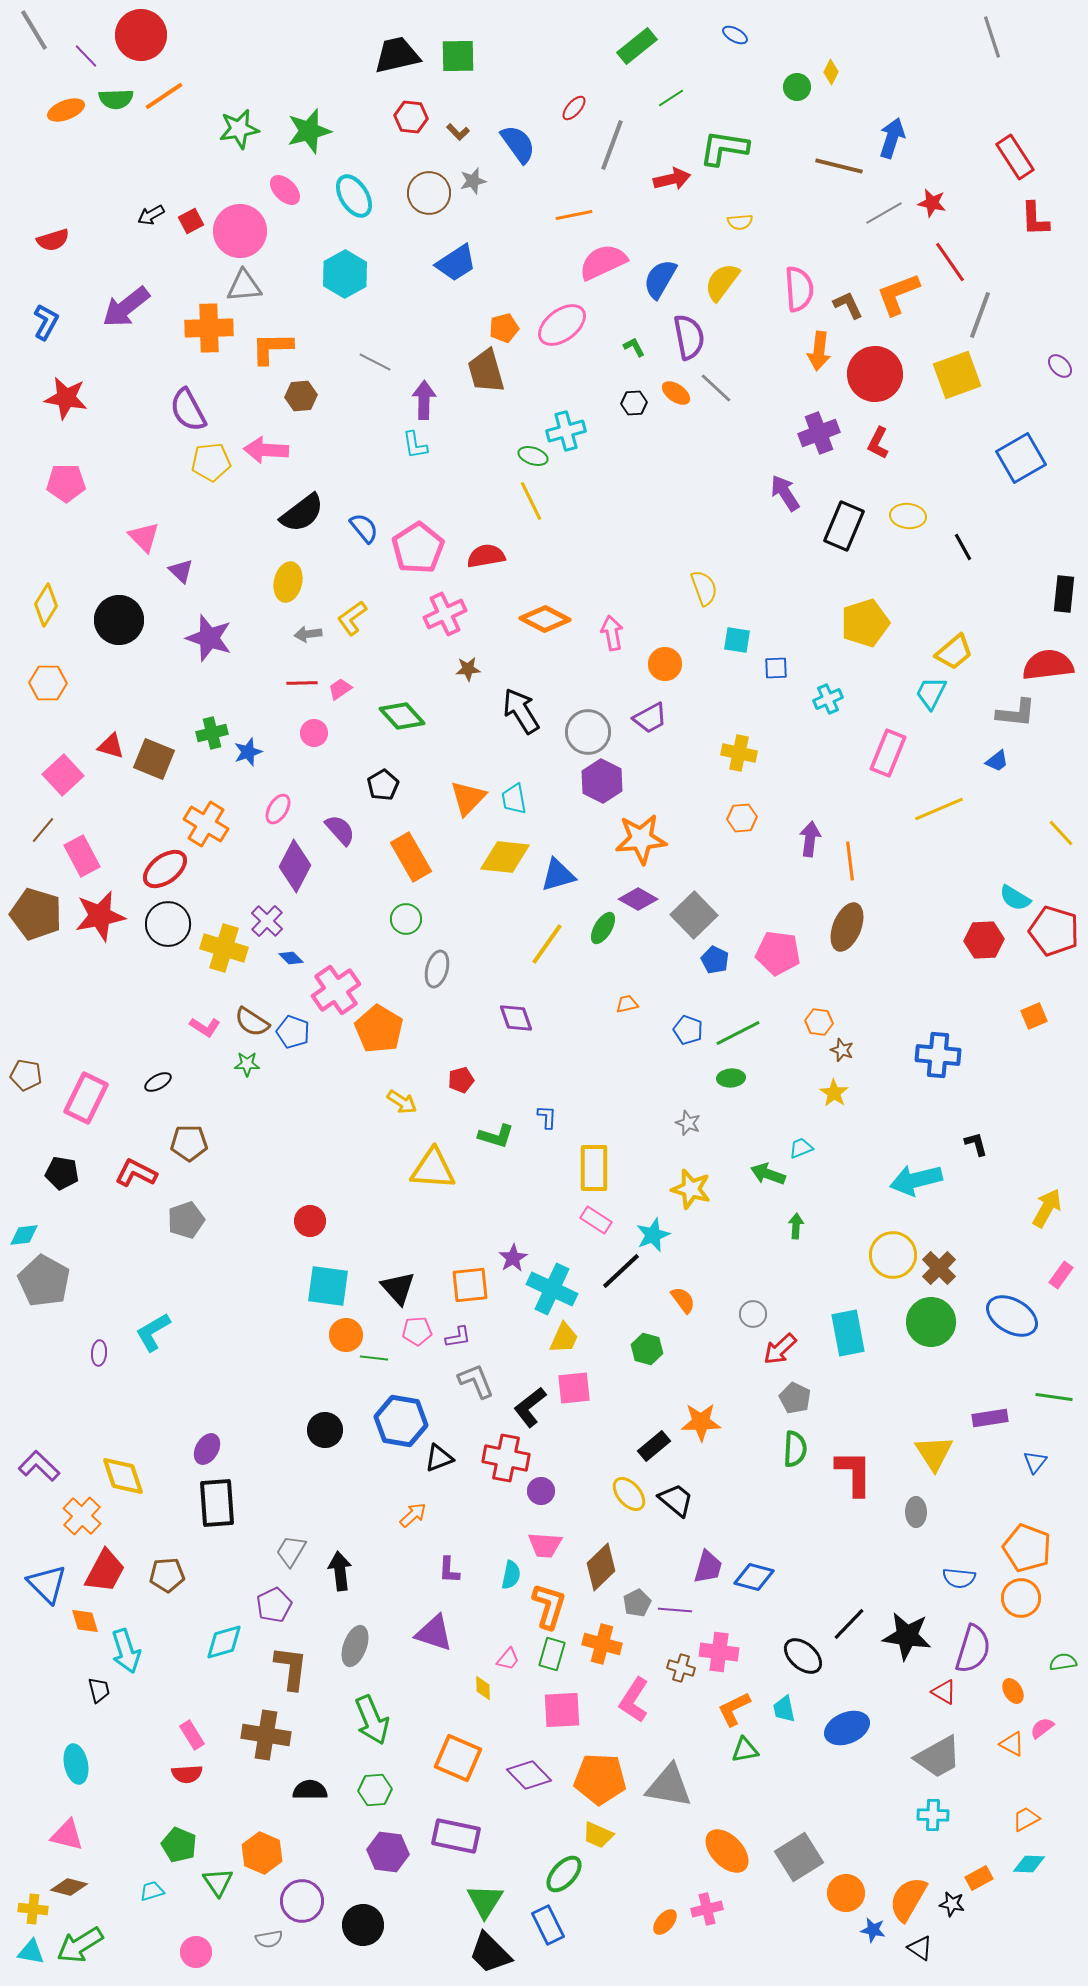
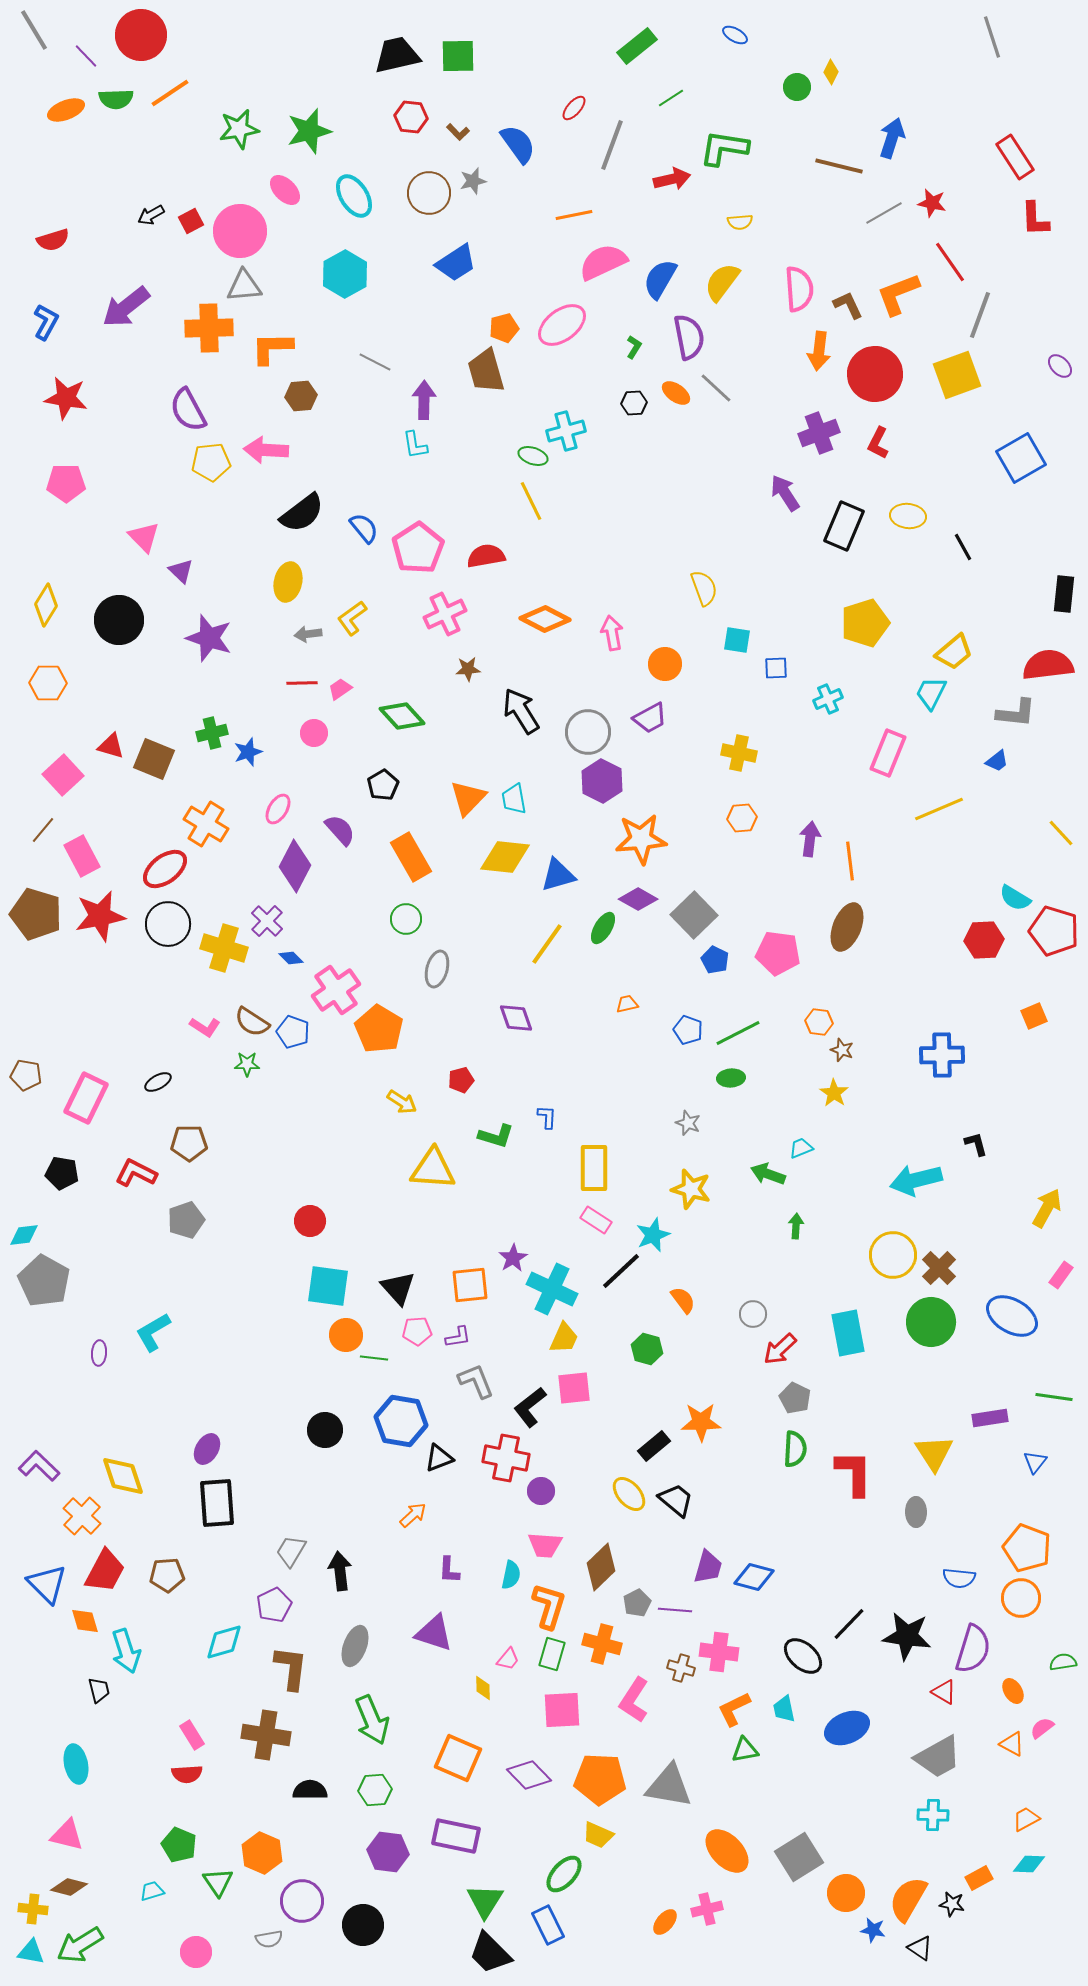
orange line at (164, 96): moved 6 px right, 3 px up
green L-shape at (634, 347): rotated 60 degrees clockwise
blue cross at (938, 1055): moved 4 px right; rotated 6 degrees counterclockwise
